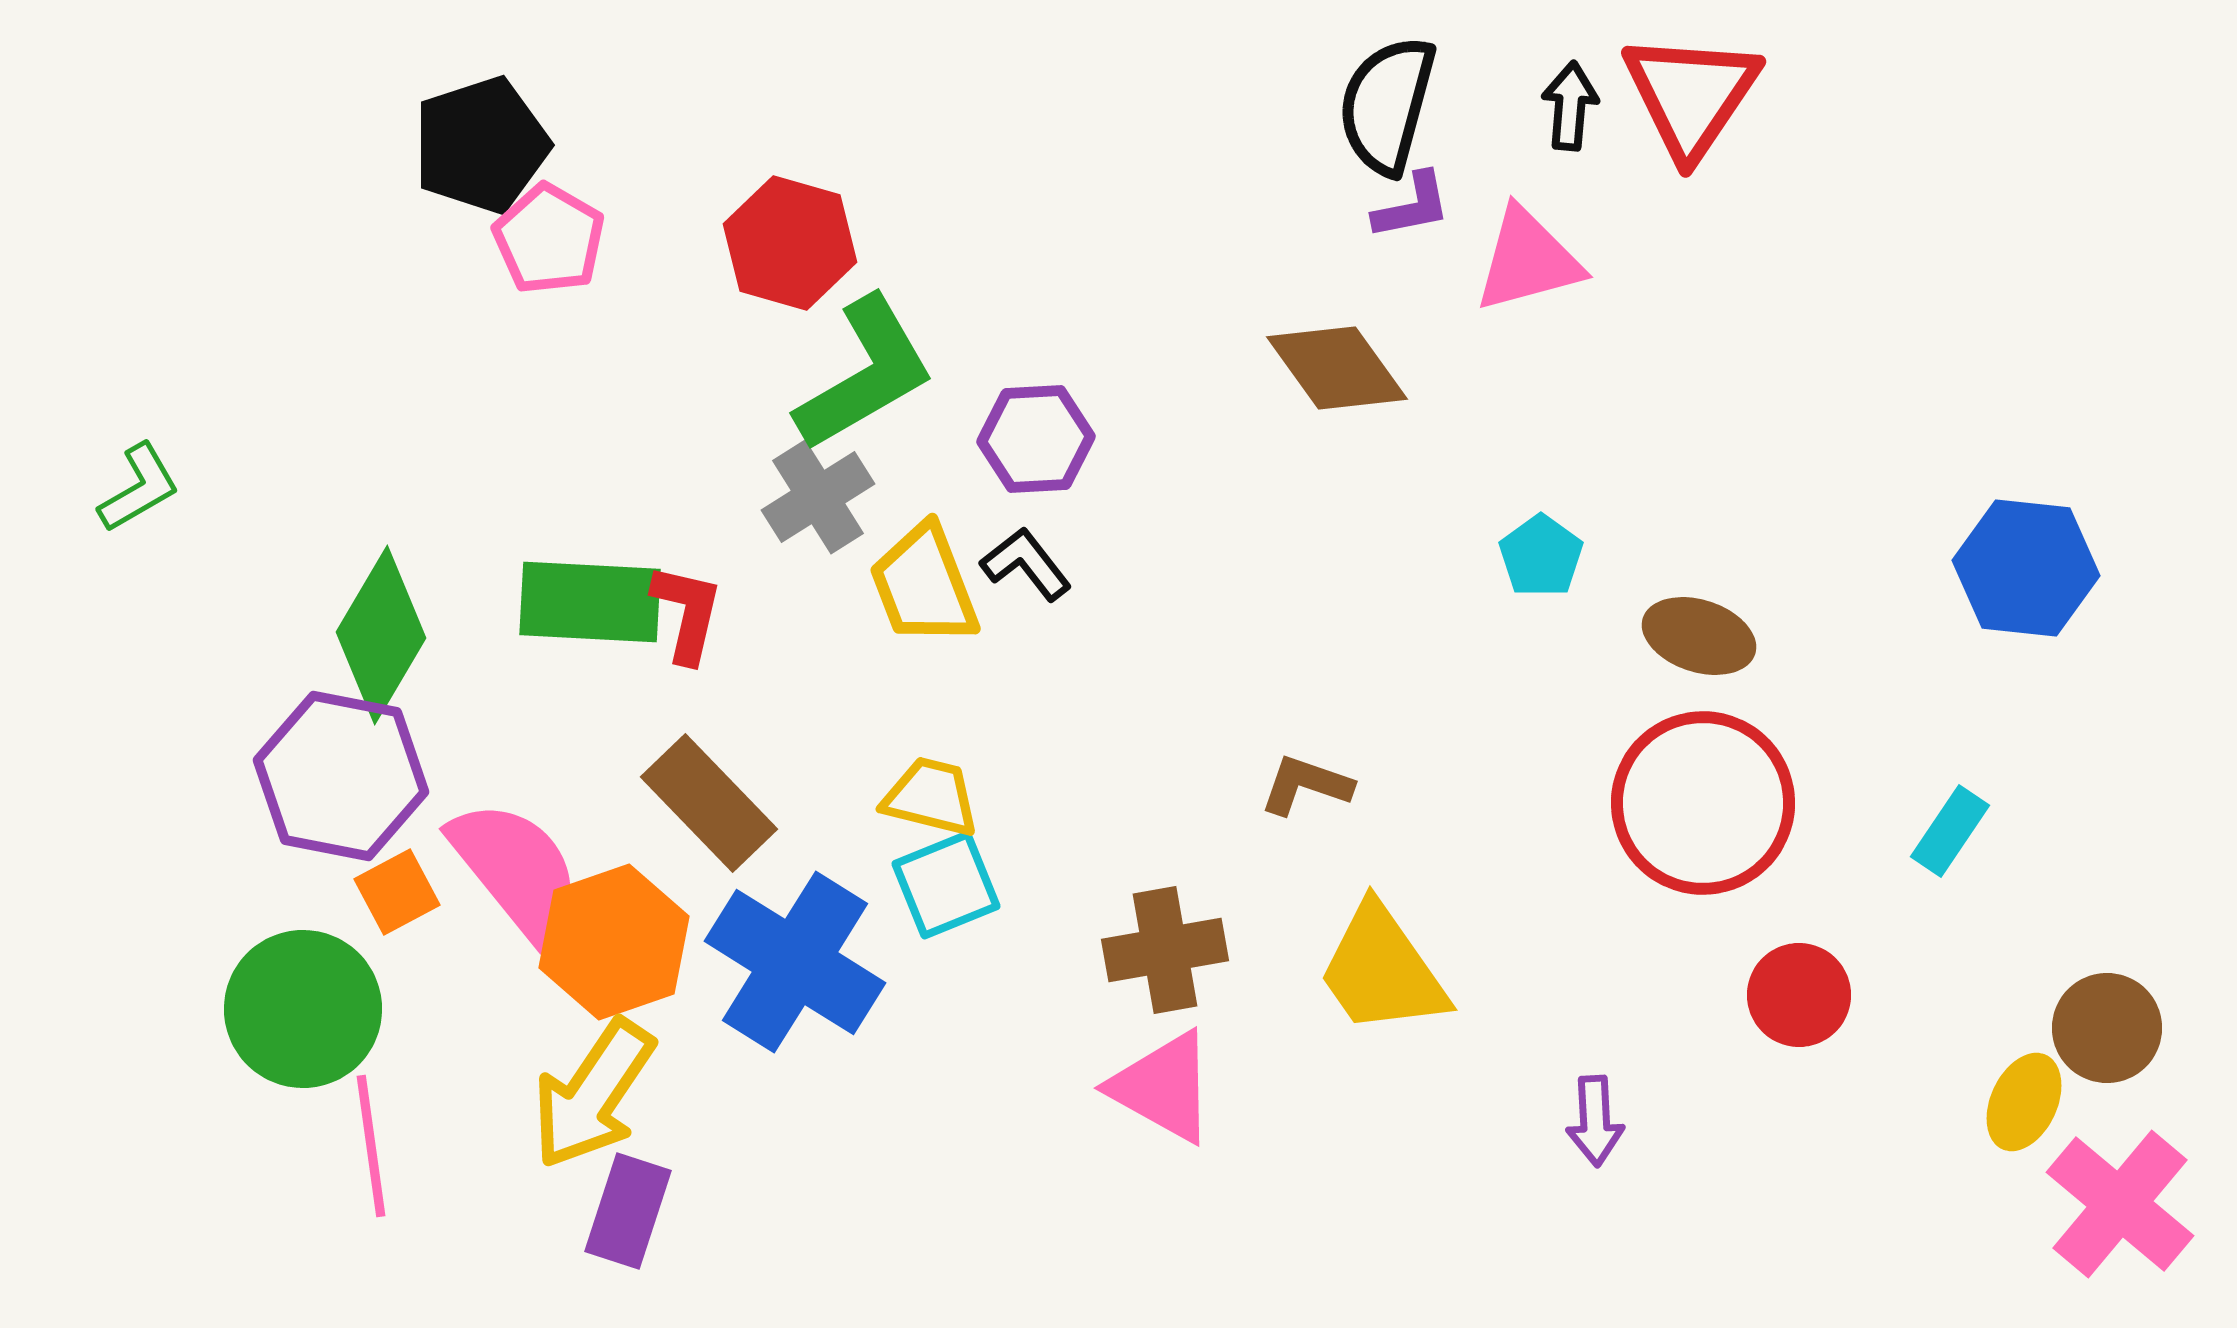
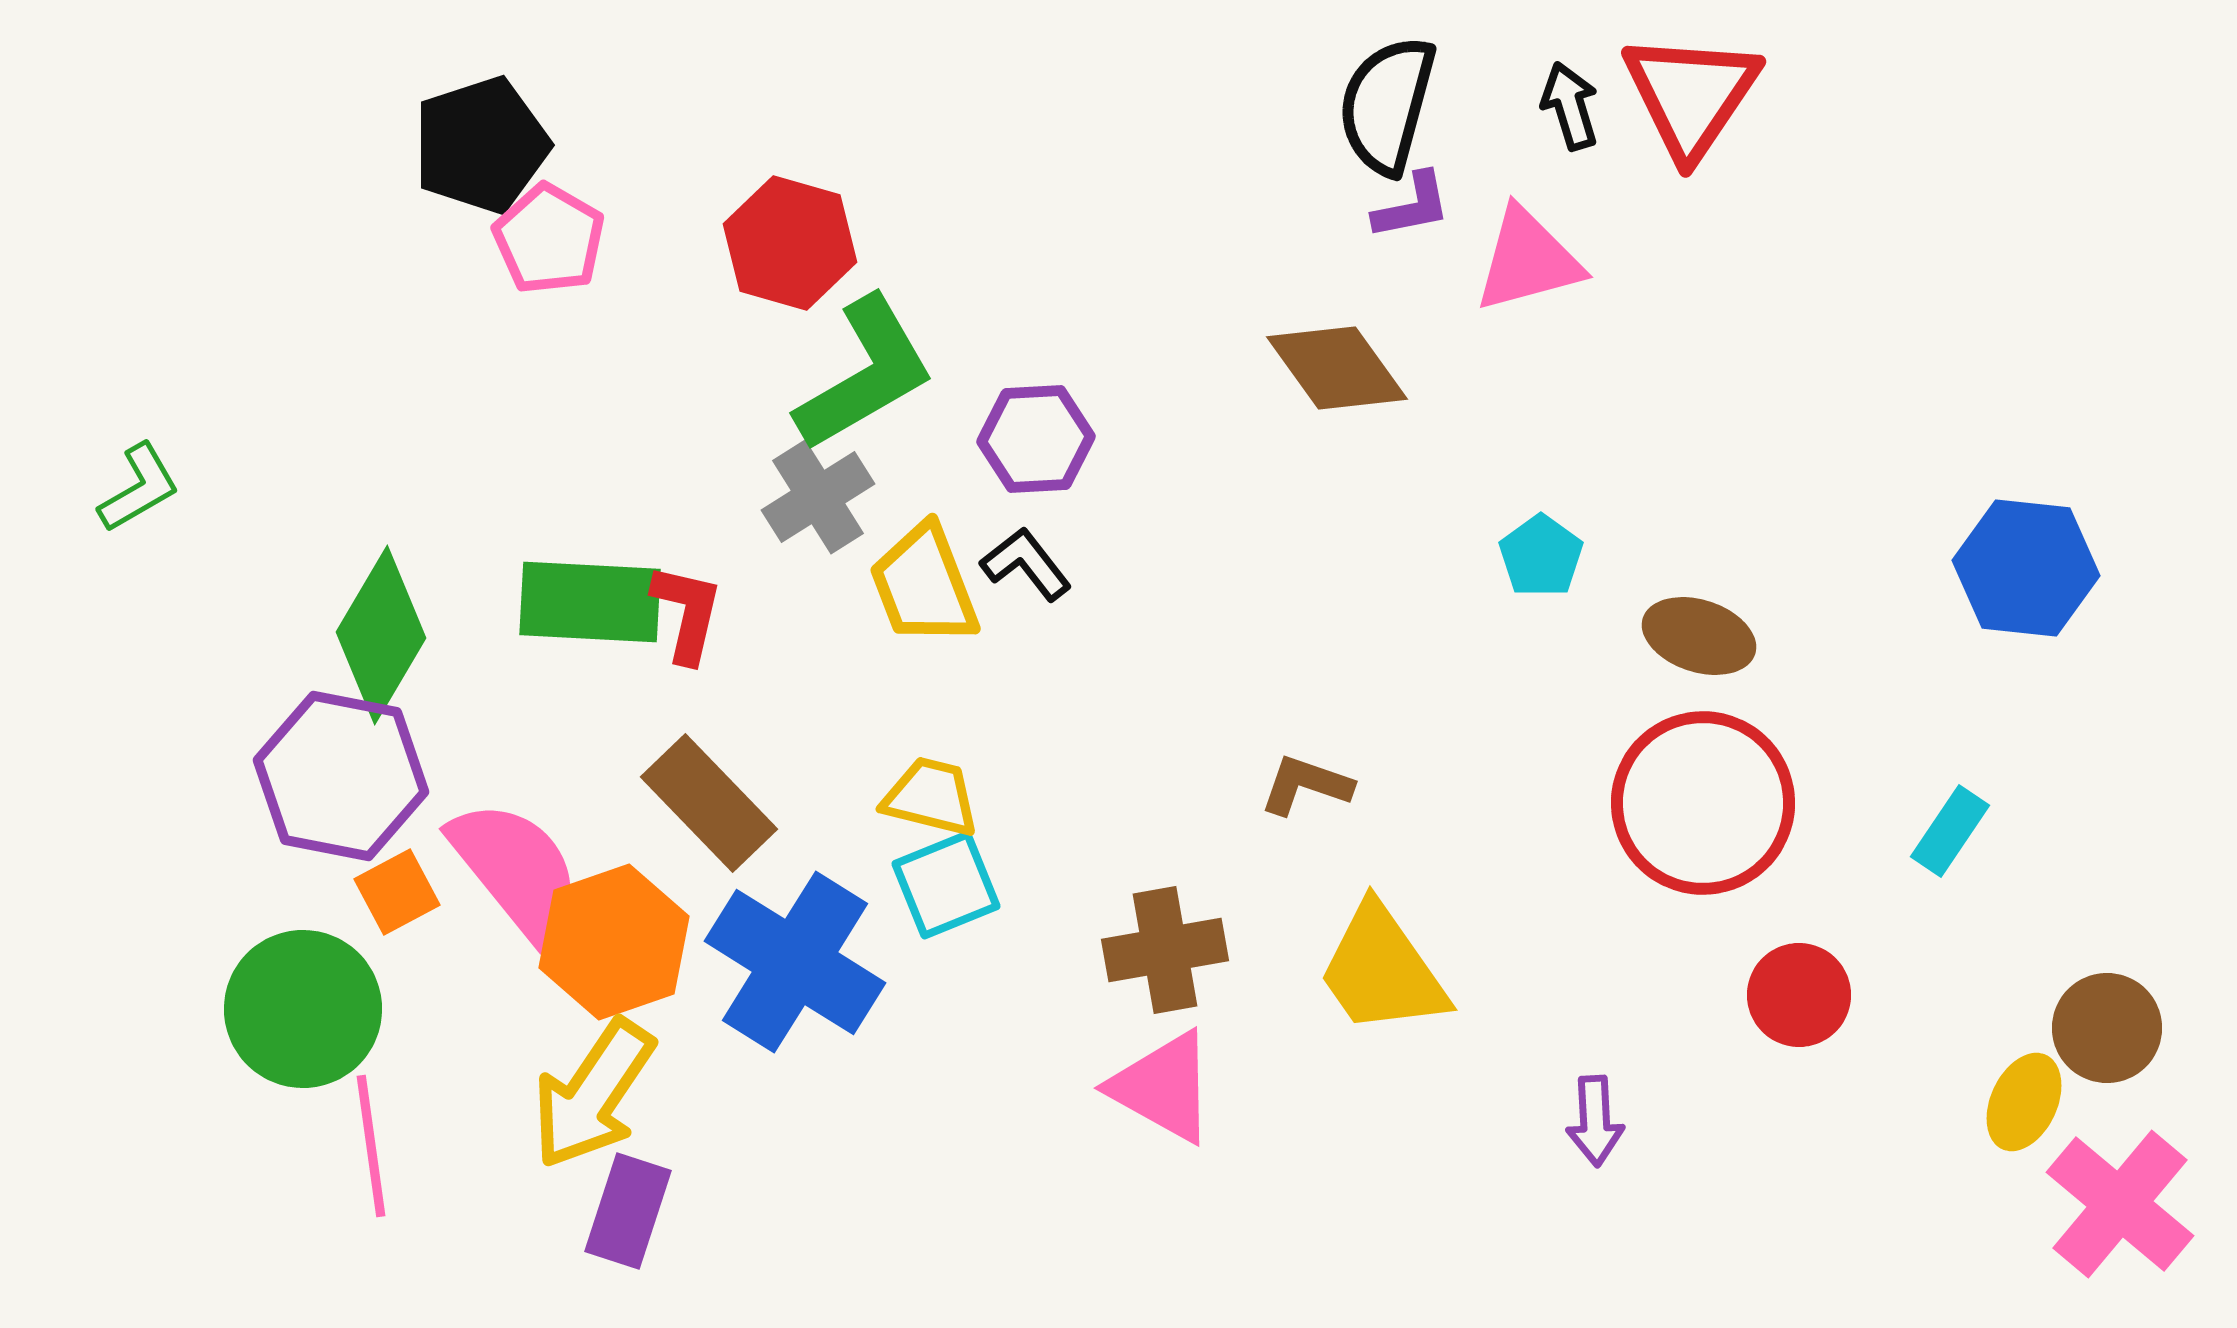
black arrow at (1570, 106): rotated 22 degrees counterclockwise
